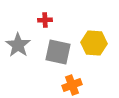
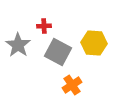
red cross: moved 1 px left, 6 px down
gray square: rotated 16 degrees clockwise
orange cross: rotated 12 degrees counterclockwise
